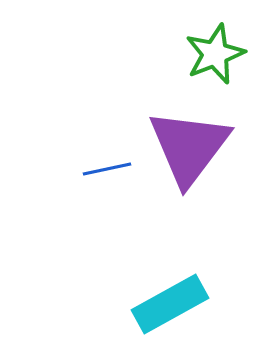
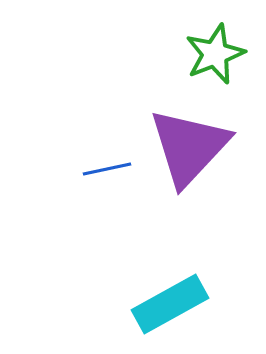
purple triangle: rotated 6 degrees clockwise
